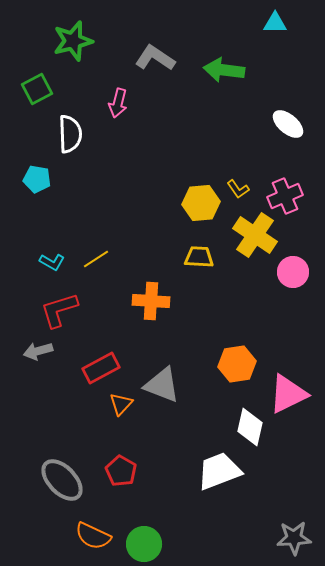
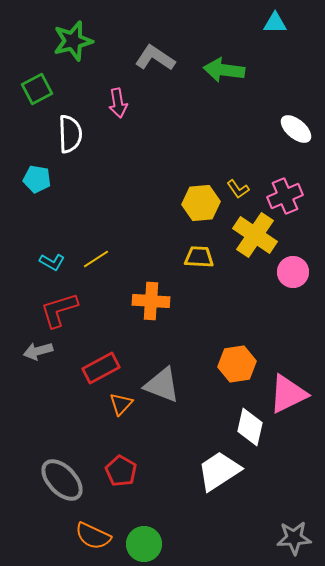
pink arrow: rotated 24 degrees counterclockwise
white ellipse: moved 8 px right, 5 px down
white trapezoid: rotated 12 degrees counterclockwise
